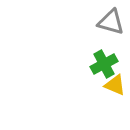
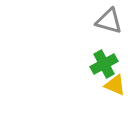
gray triangle: moved 2 px left, 1 px up
